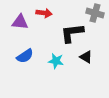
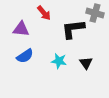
red arrow: rotated 42 degrees clockwise
purple triangle: moved 1 px right, 7 px down
black L-shape: moved 1 px right, 4 px up
black triangle: moved 6 px down; rotated 24 degrees clockwise
cyan star: moved 3 px right
